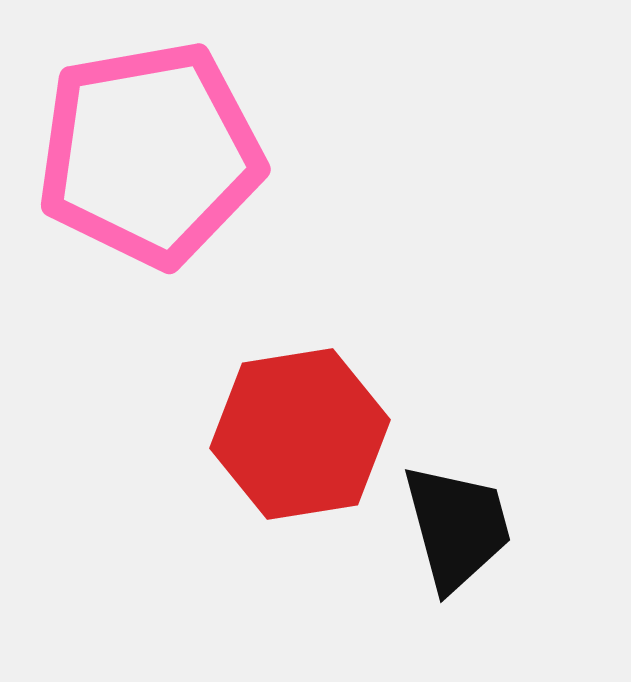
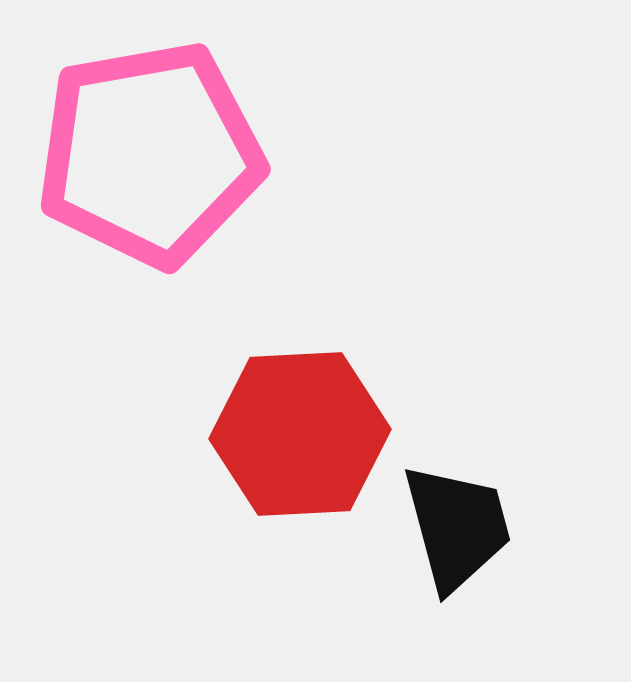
red hexagon: rotated 6 degrees clockwise
